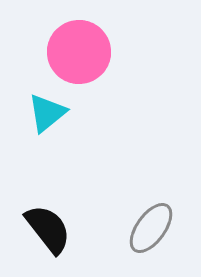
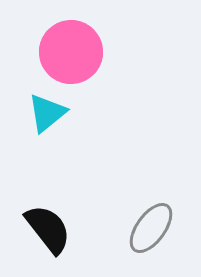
pink circle: moved 8 px left
